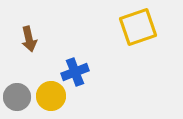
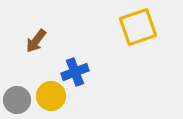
brown arrow: moved 7 px right, 2 px down; rotated 50 degrees clockwise
gray circle: moved 3 px down
